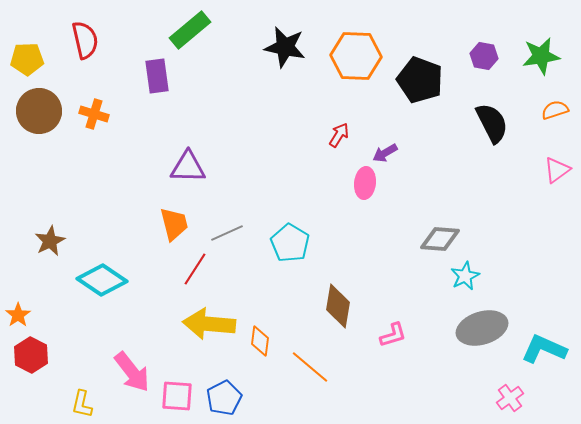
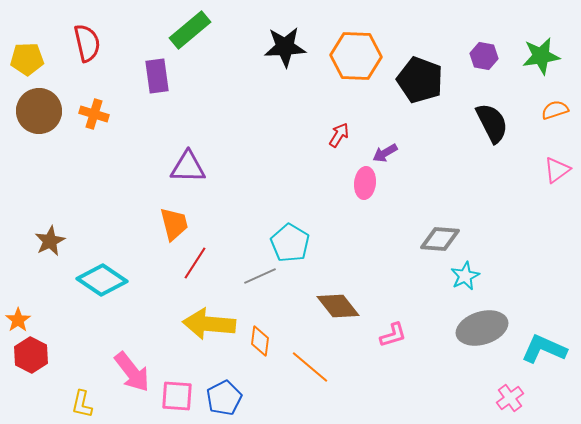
red semicircle: moved 2 px right, 3 px down
black star: rotated 15 degrees counterclockwise
gray line: moved 33 px right, 43 px down
red line: moved 6 px up
brown diamond: rotated 48 degrees counterclockwise
orange star: moved 5 px down
